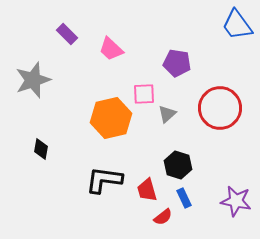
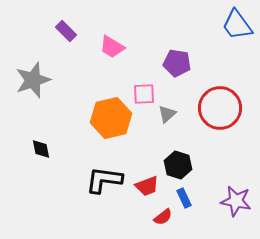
purple rectangle: moved 1 px left, 3 px up
pink trapezoid: moved 1 px right, 2 px up; rotated 12 degrees counterclockwise
black diamond: rotated 20 degrees counterclockwise
red trapezoid: moved 4 px up; rotated 95 degrees counterclockwise
